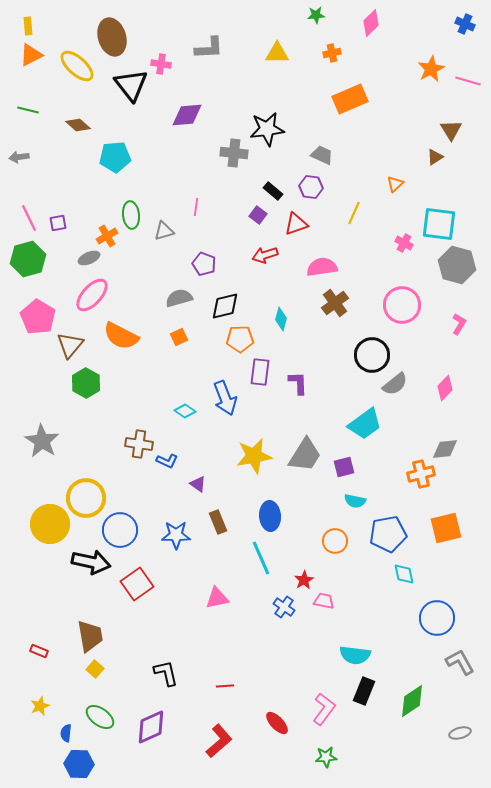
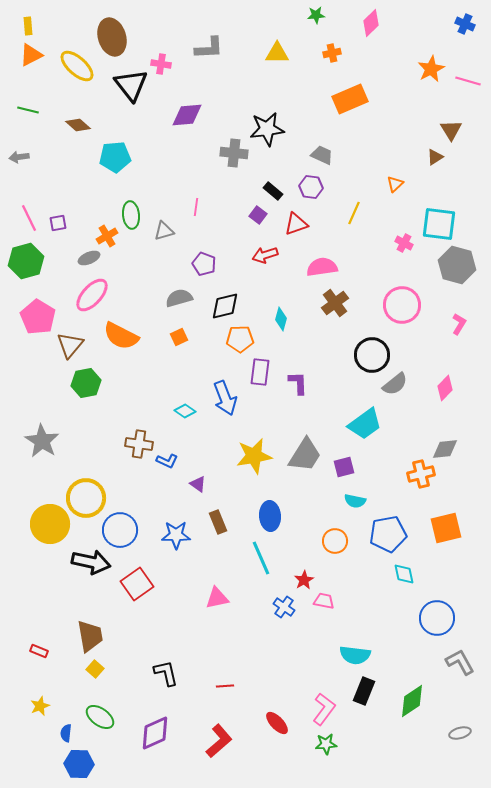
green hexagon at (28, 259): moved 2 px left, 2 px down
green hexagon at (86, 383): rotated 20 degrees clockwise
purple diamond at (151, 727): moved 4 px right, 6 px down
green star at (326, 757): moved 13 px up
